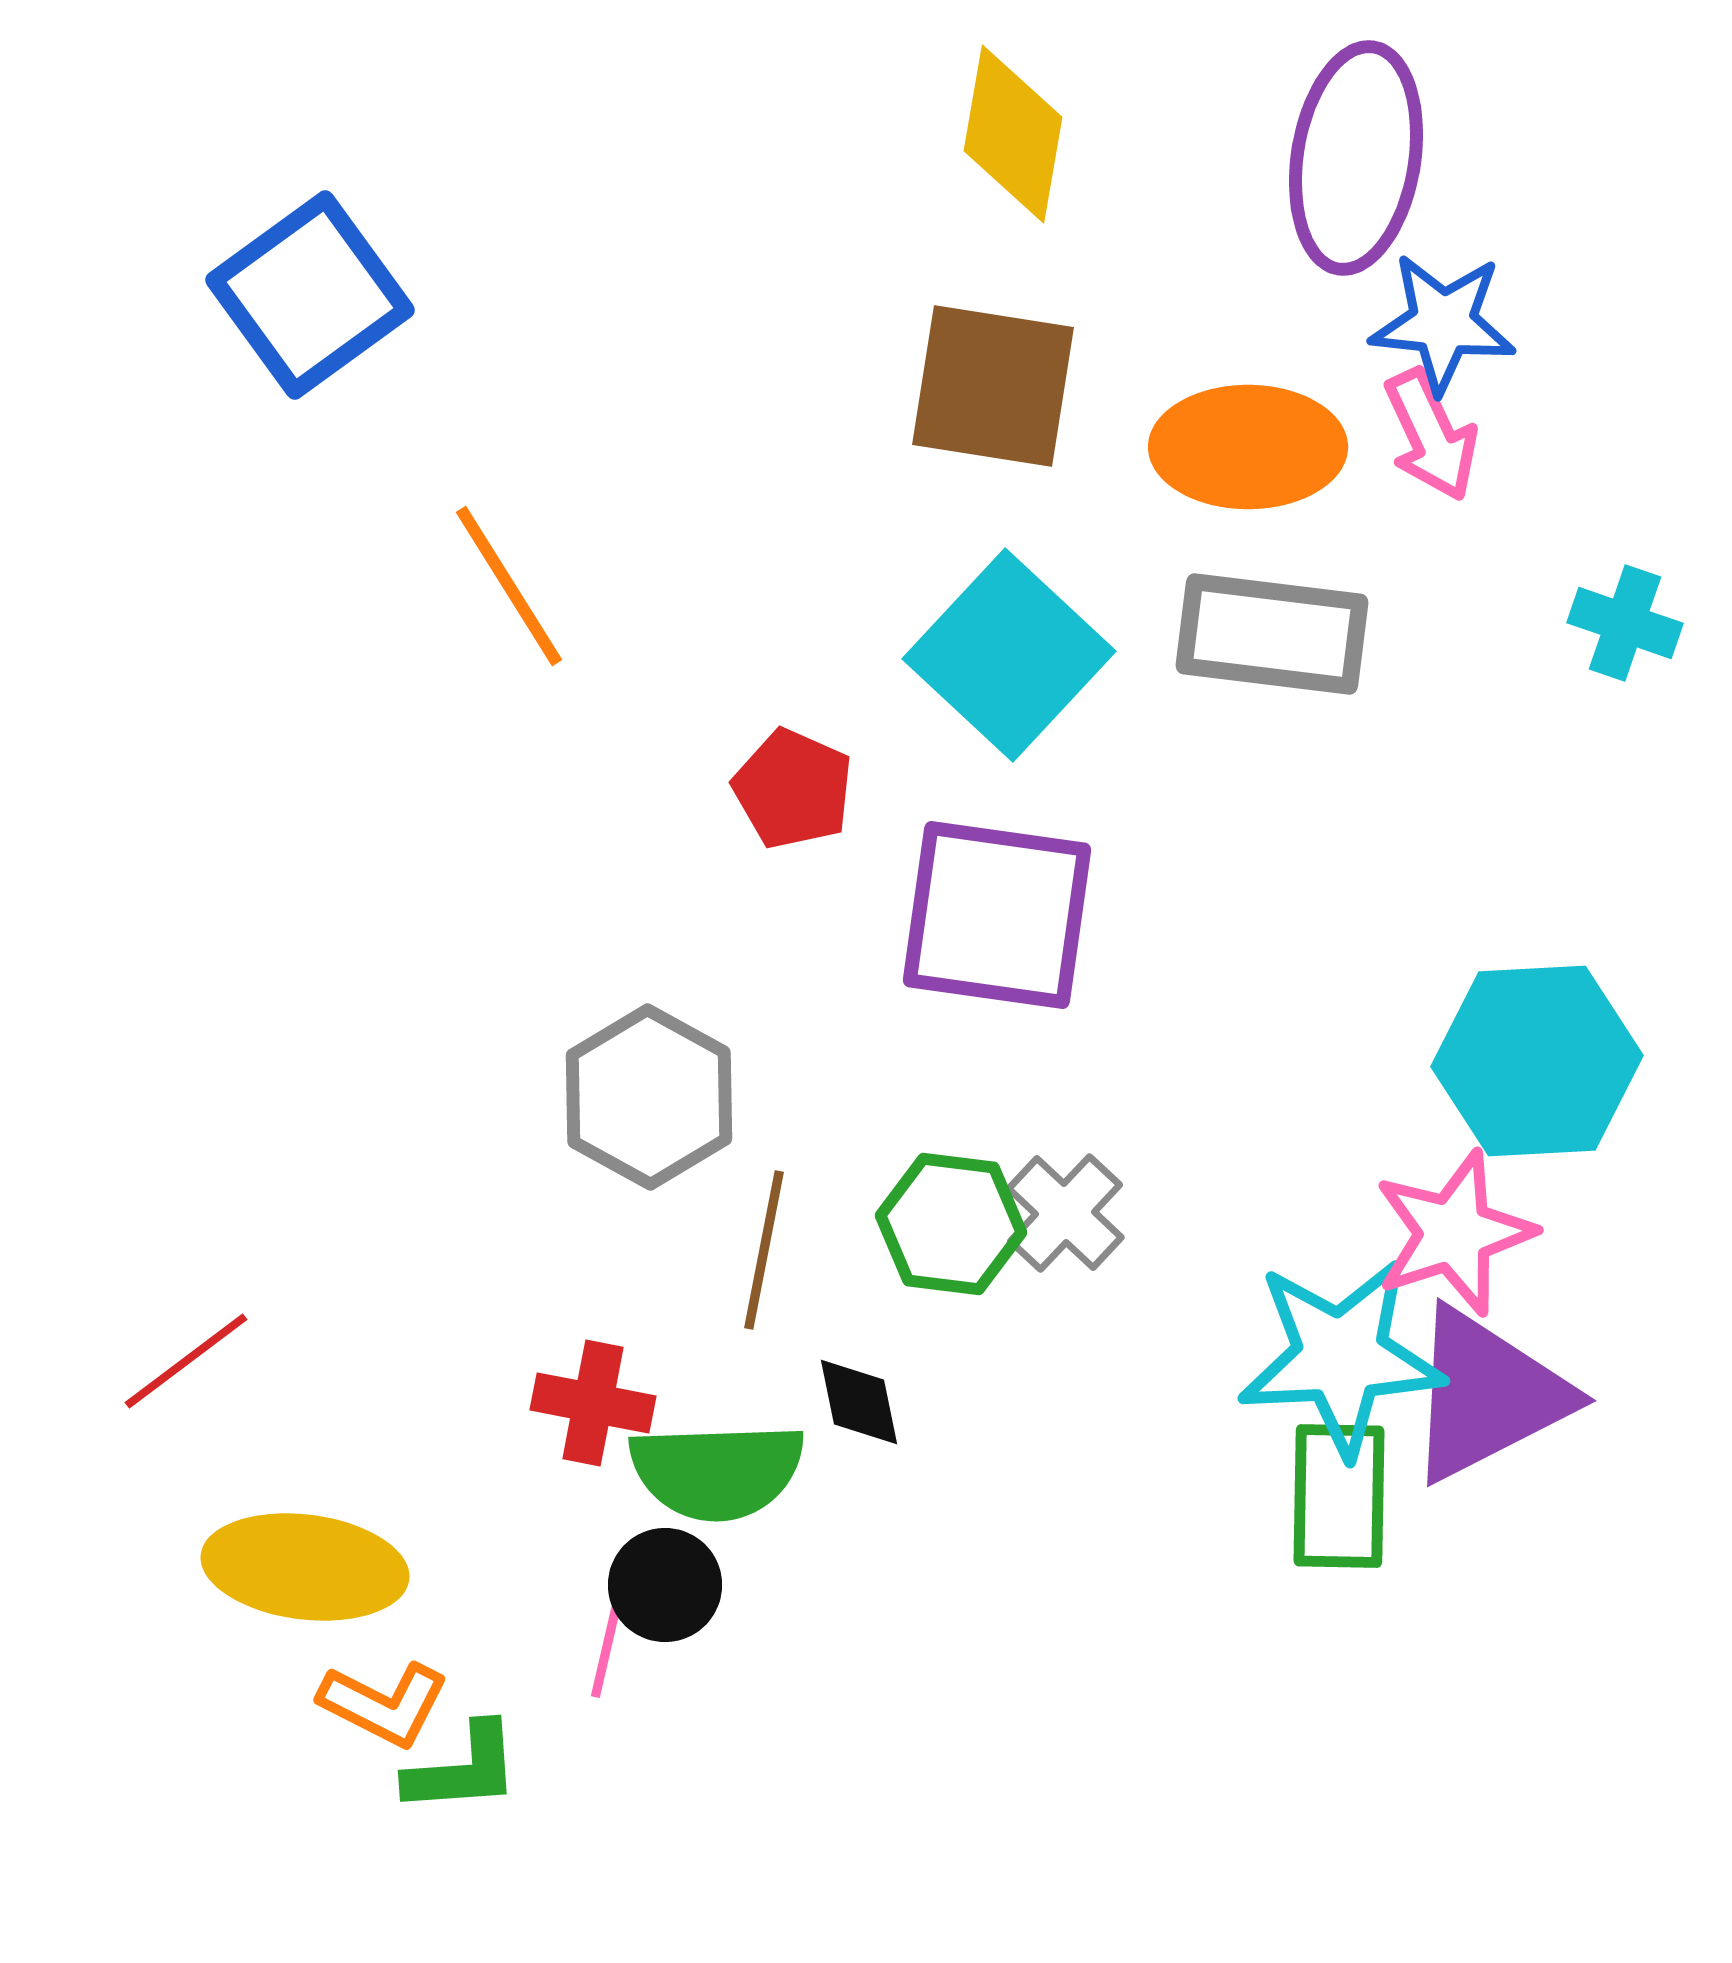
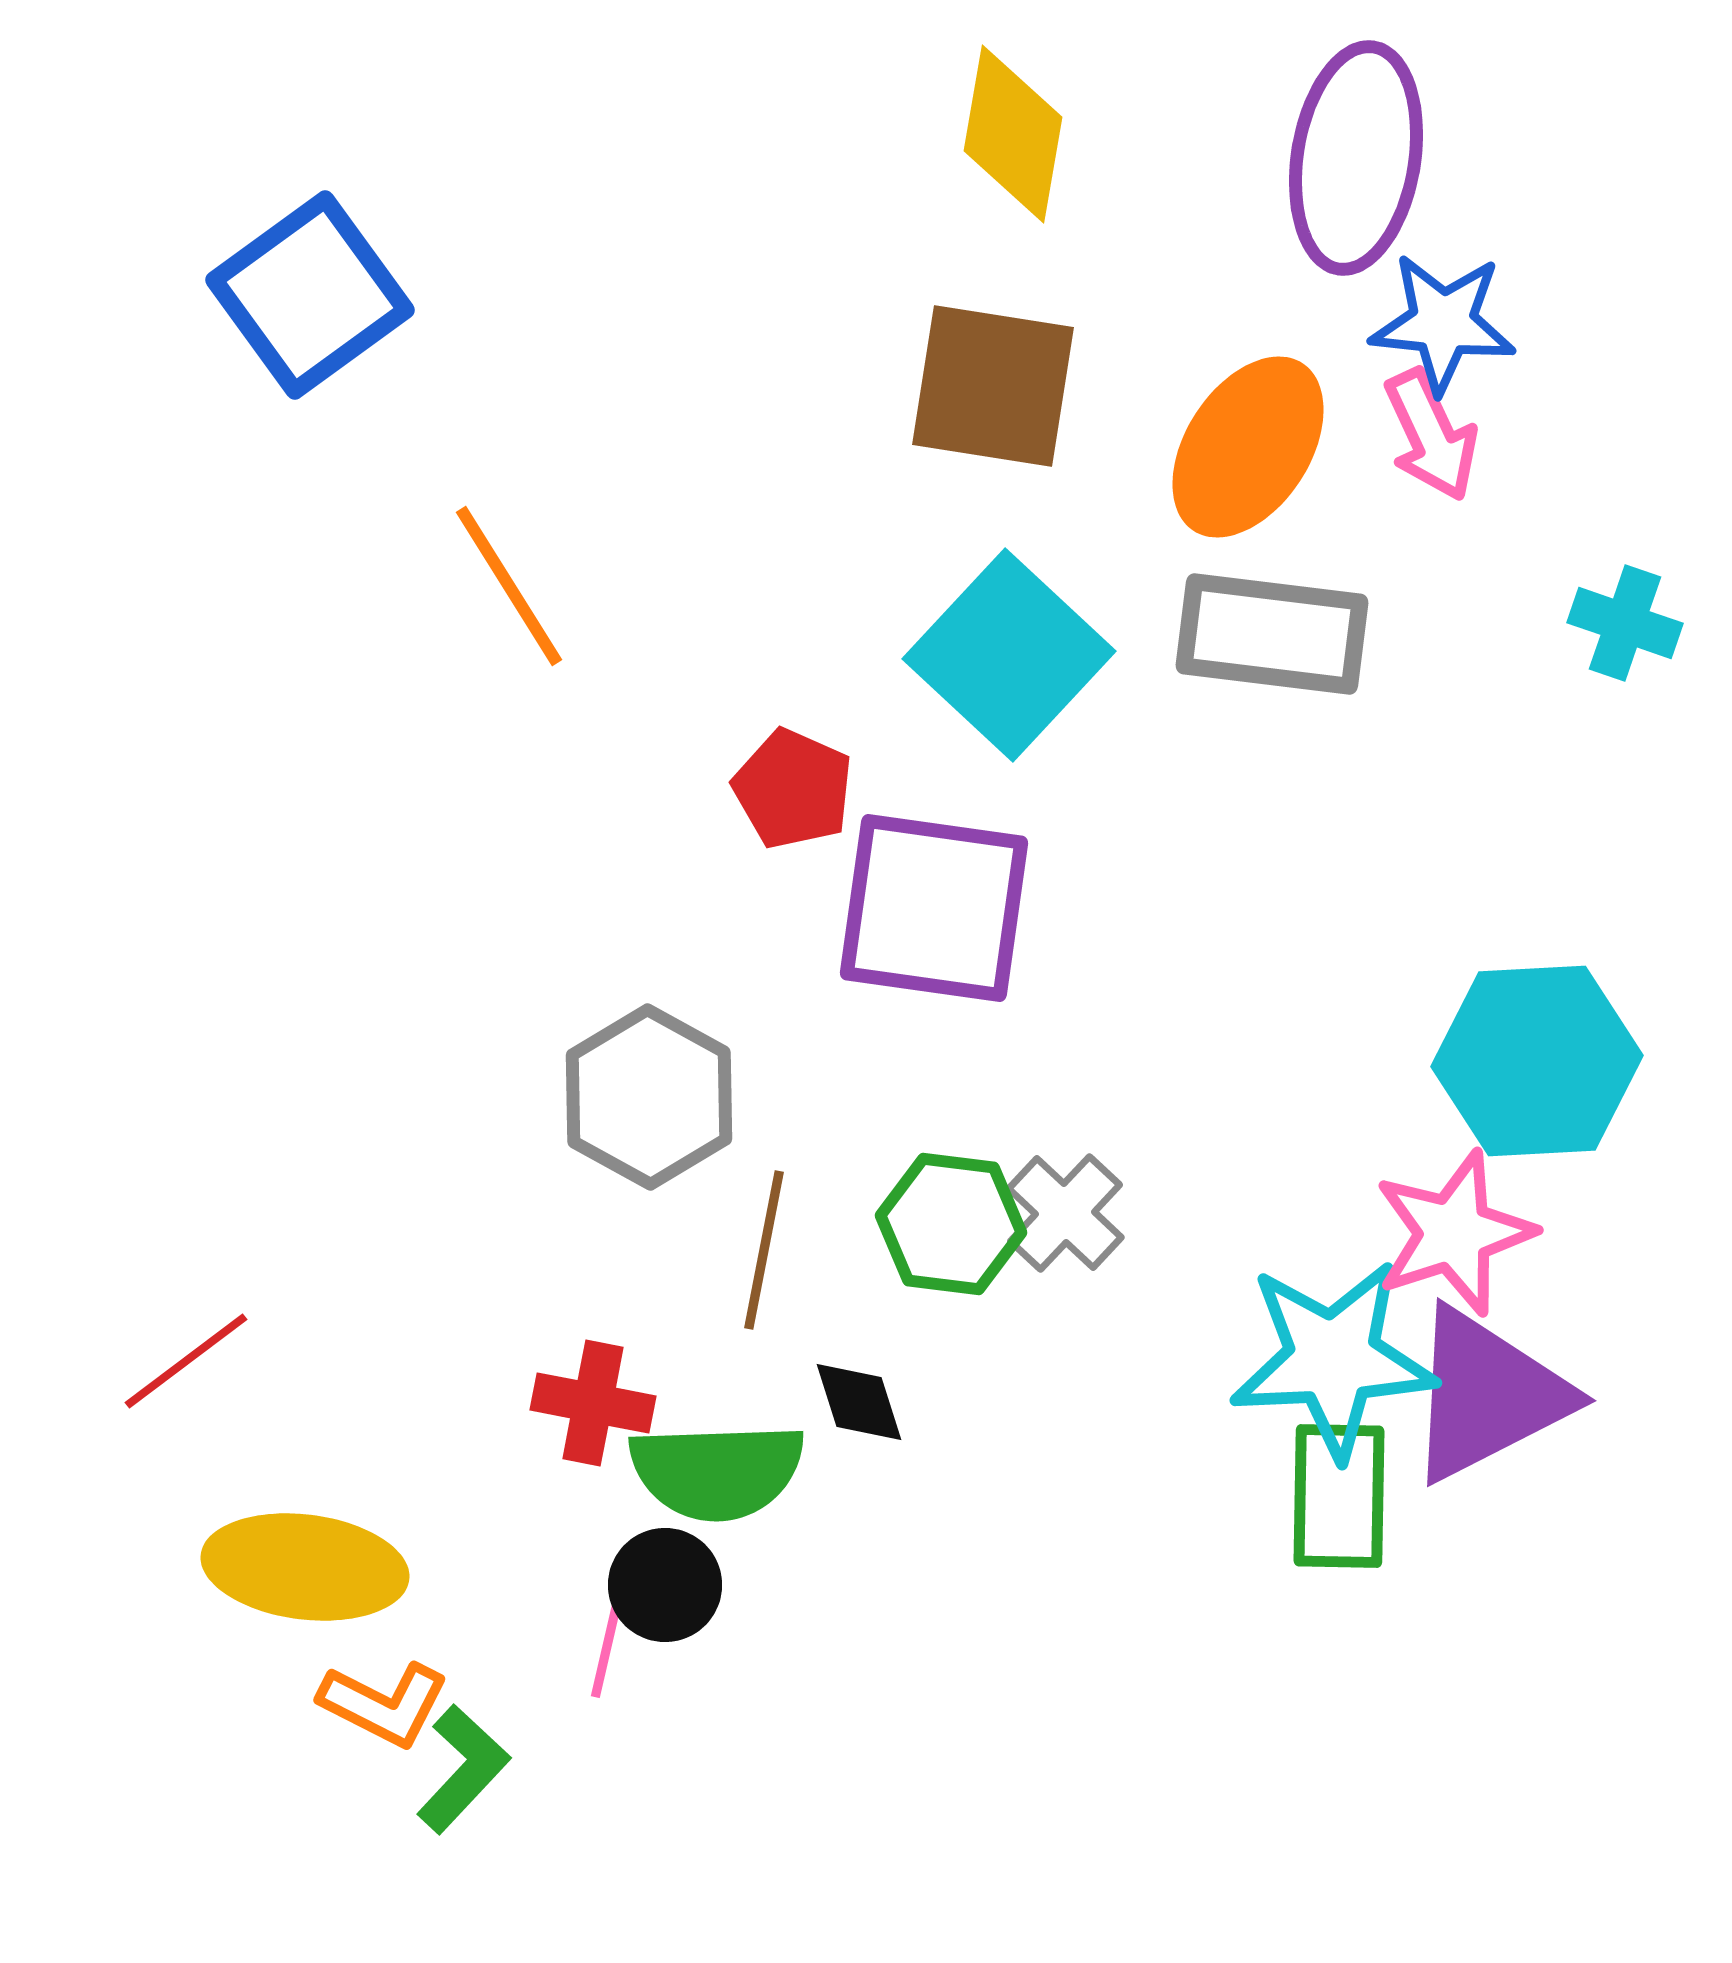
orange ellipse: rotated 57 degrees counterclockwise
purple square: moved 63 px left, 7 px up
cyan star: moved 8 px left, 2 px down
black diamond: rotated 6 degrees counterclockwise
green L-shape: rotated 43 degrees counterclockwise
